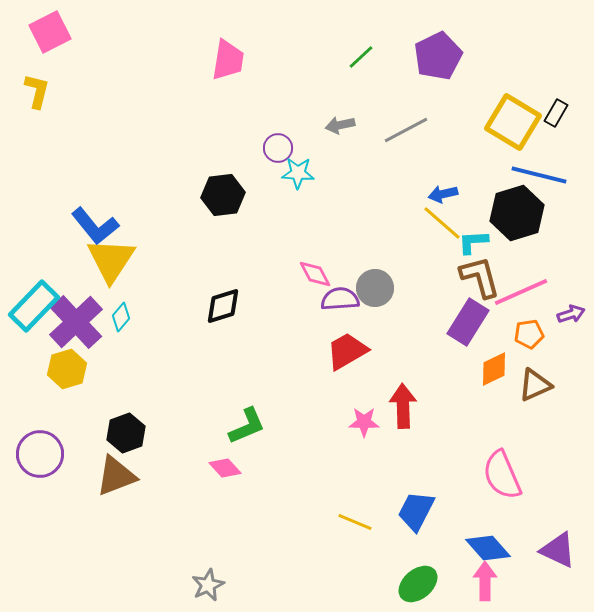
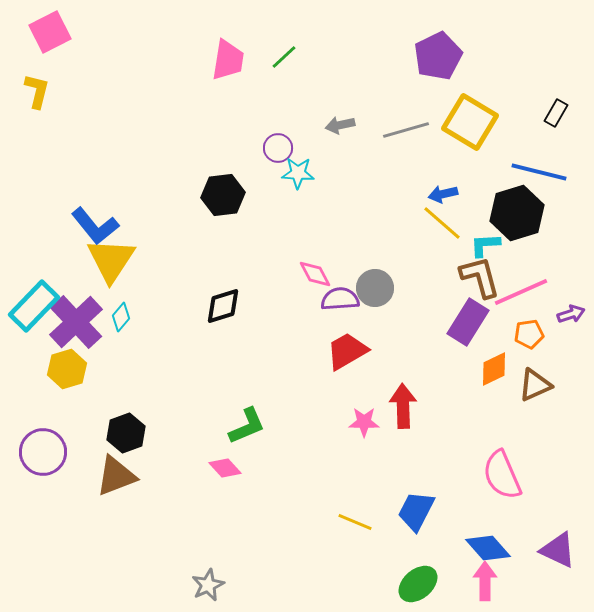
green line at (361, 57): moved 77 px left
yellow square at (513, 122): moved 43 px left
gray line at (406, 130): rotated 12 degrees clockwise
blue line at (539, 175): moved 3 px up
cyan L-shape at (473, 242): moved 12 px right, 3 px down
purple circle at (40, 454): moved 3 px right, 2 px up
